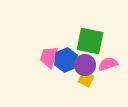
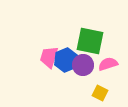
purple circle: moved 2 px left
yellow square: moved 14 px right, 14 px down
